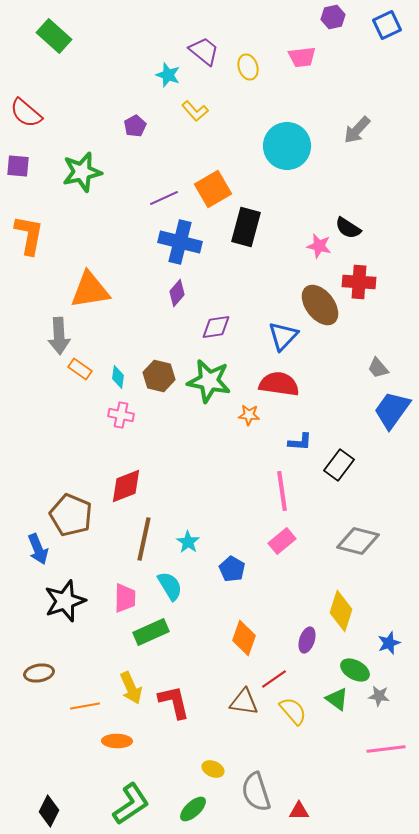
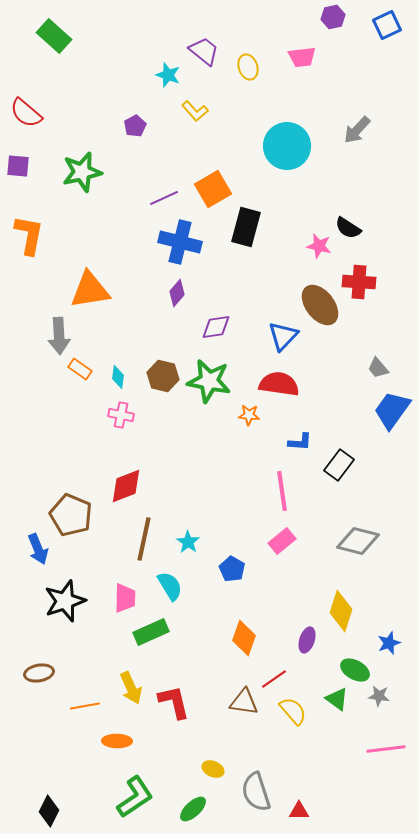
brown hexagon at (159, 376): moved 4 px right
green L-shape at (131, 804): moved 4 px right, 7 px up
